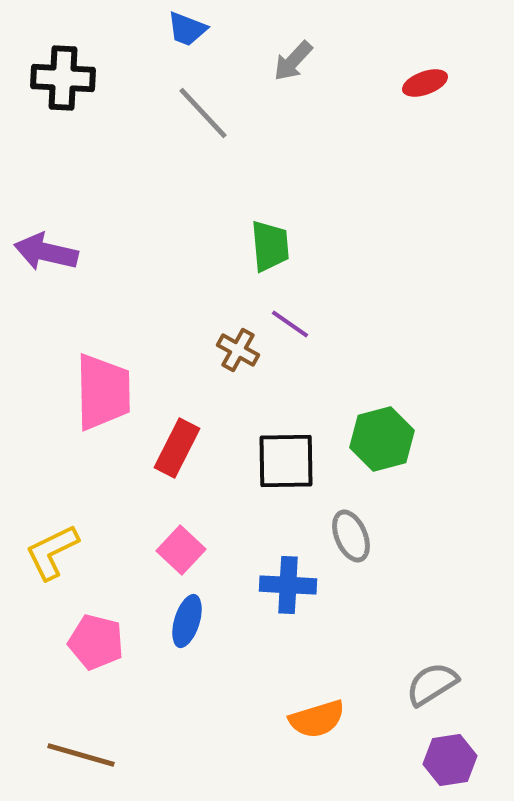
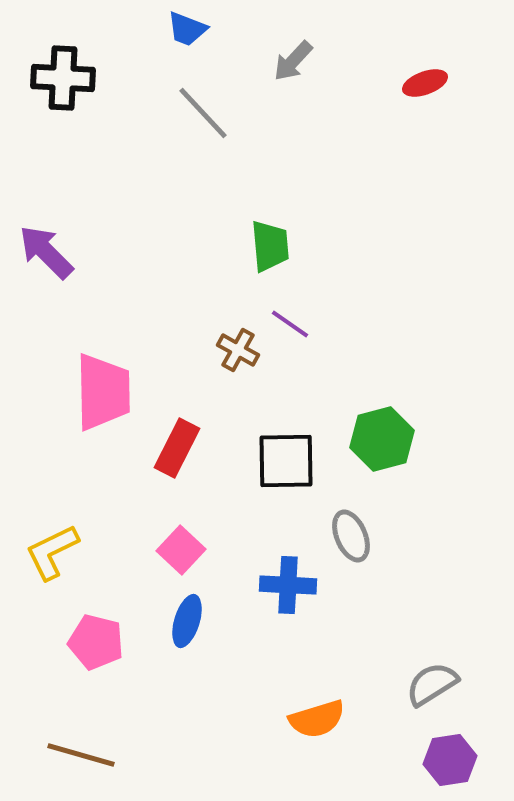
purple arrow: rotated 32 degrees clockwise
